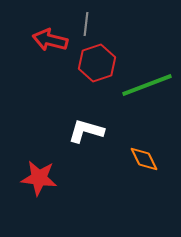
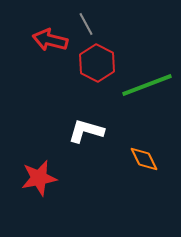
gray line: rotated 35 degrees counterclockwise
red hexagon: rotated 15 degrees counterclockwise
red star: rotated 18 degrees counterclockwise
